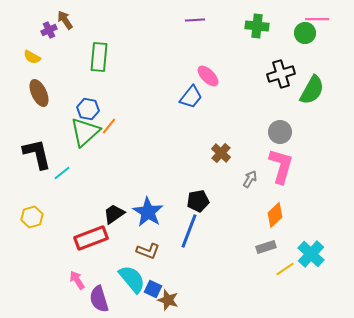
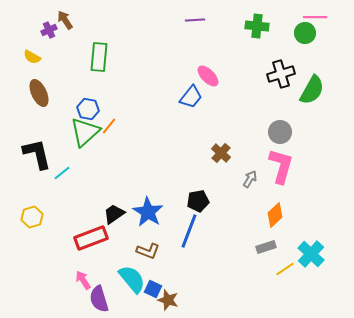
pink line: moved 2 px left, 2 px up
pink arrow: moved 6 px right
